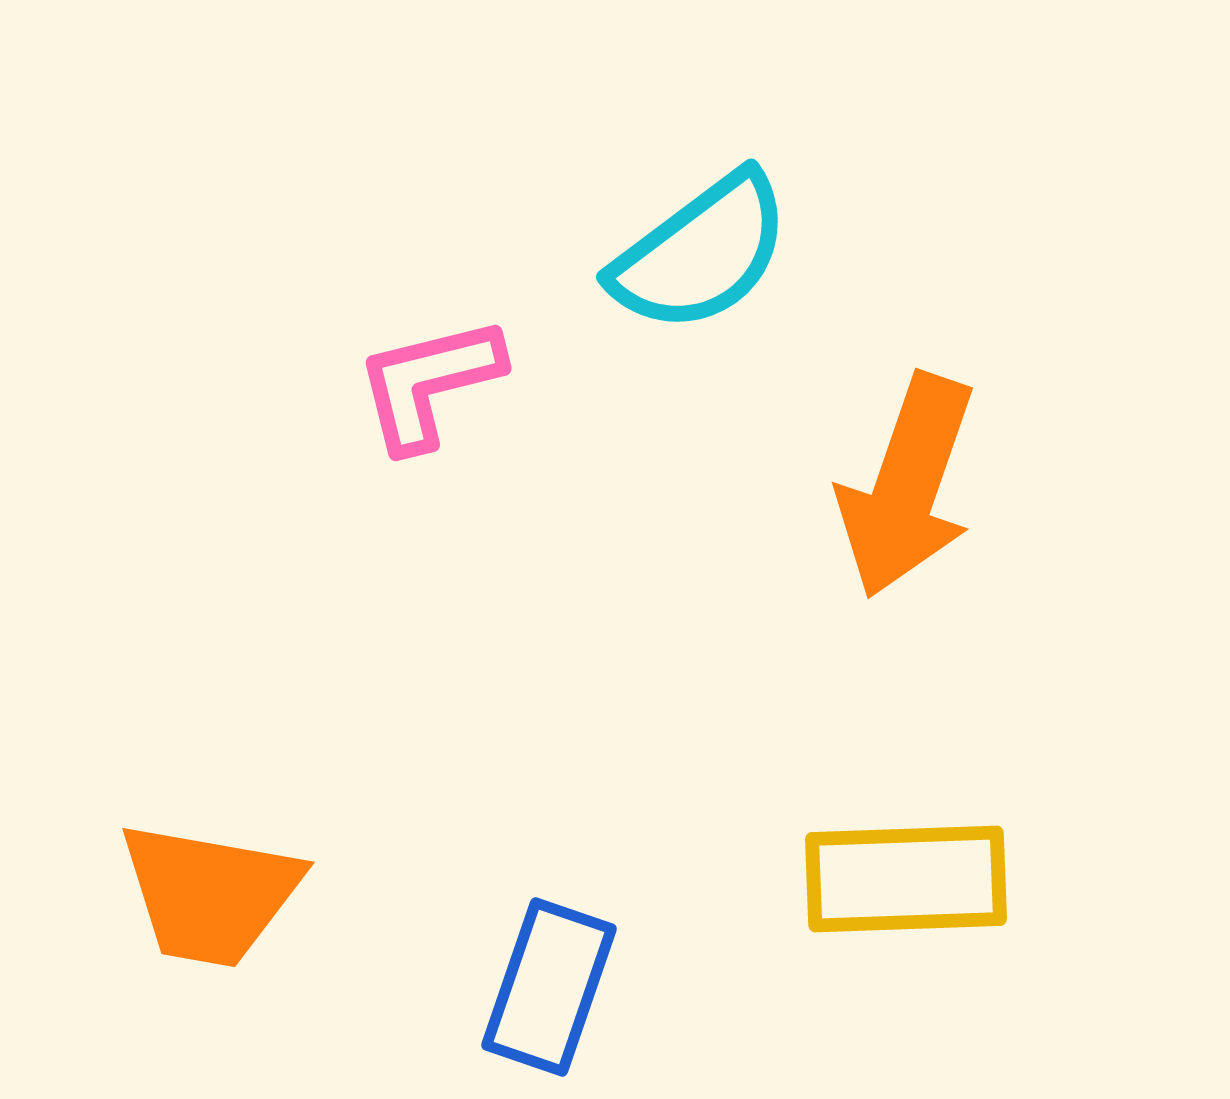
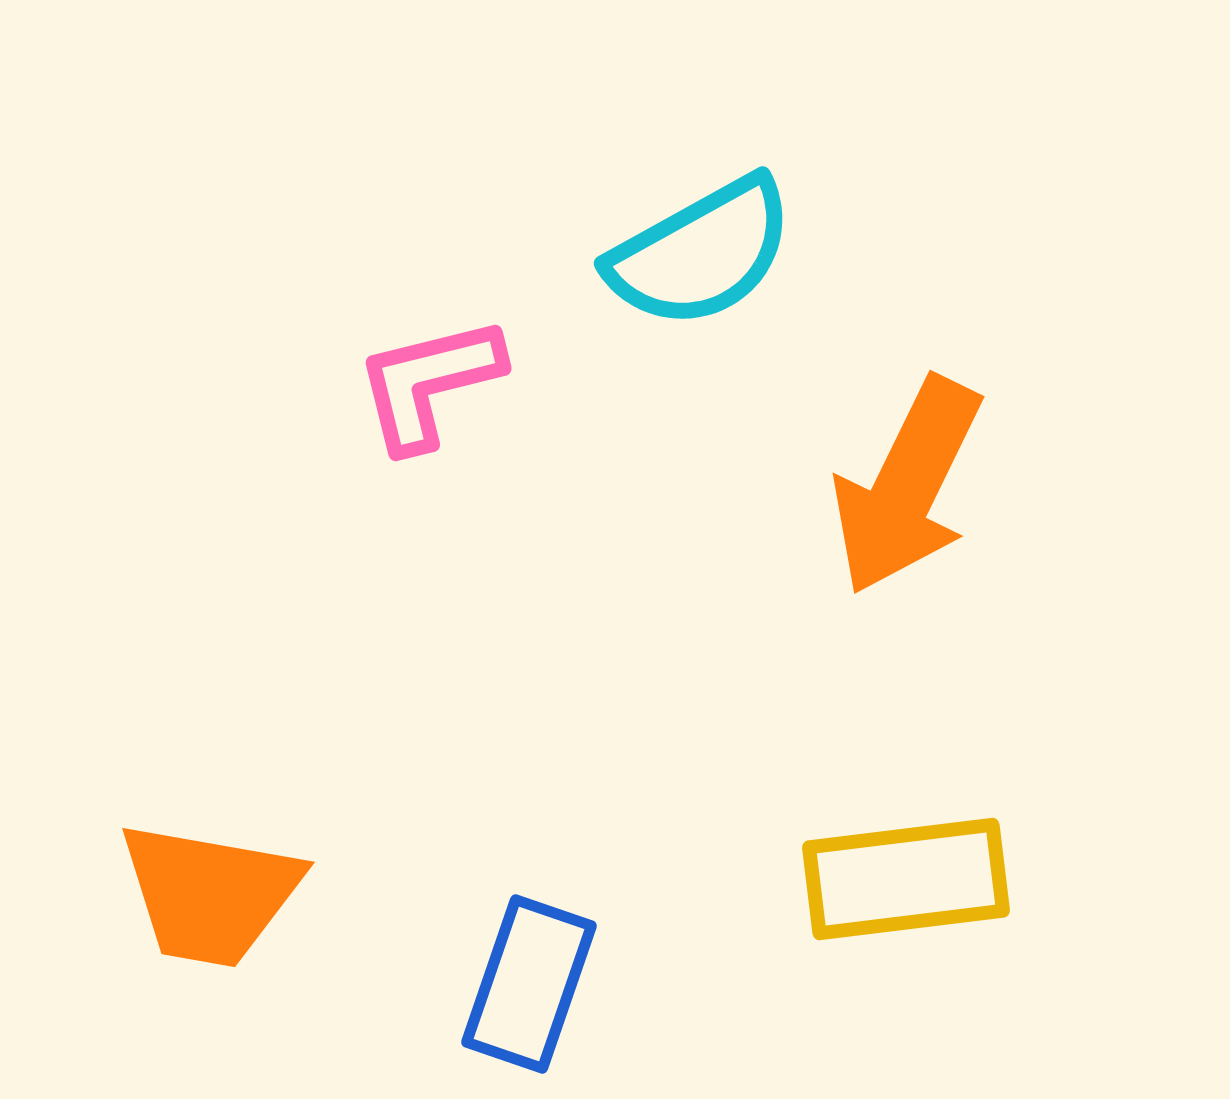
cyan semicircle: rotated 8 degrees clockwise
orange arrow: rotated 7 degrees clockwise
yellow rectangle: rotated 5 degrees counterclockwise
blue rectangle: moved 20 px left, 3 px up
